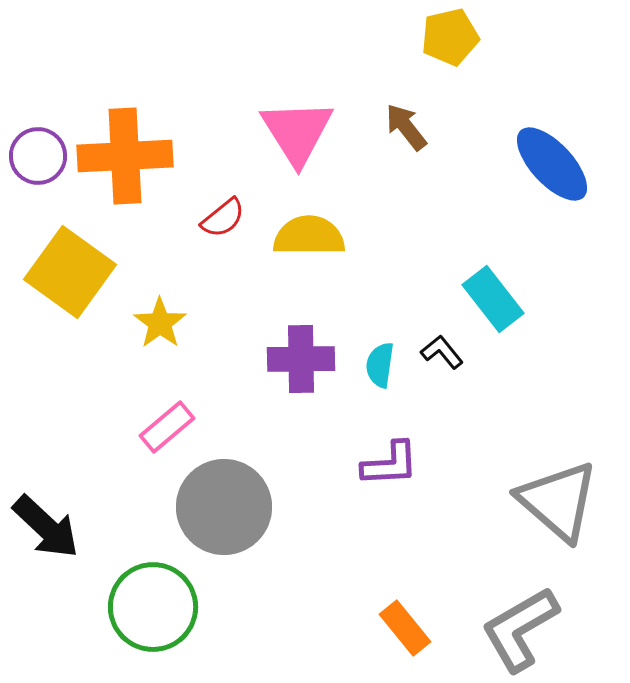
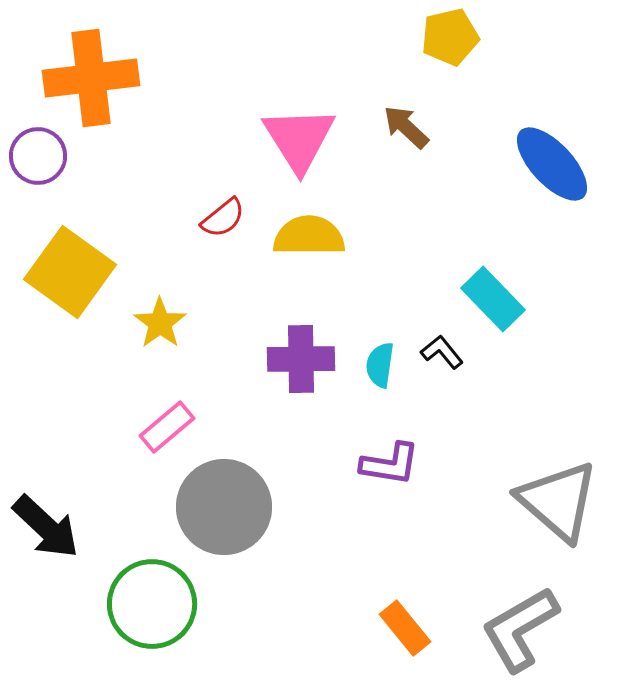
brown arrow: rotated 9 degrees counterclockwise
pink triangle: moved 2 px right, 7 px down
orange cross: moved 34 px left, 78 px up; rotated 4 degrees counterclockwise
cyan rectangle: rotated 6 degrees counterclockwise
purple L-shape: rotated 12 degrees clockwise
green circle: moved 1 px left, 3 px up
